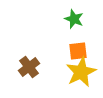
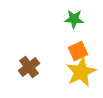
green star: rotated 18 degrees counterclockwise
orange square: rotated 18 degrees counterclockwise
